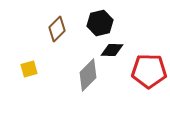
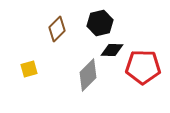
red pentagon: moved 6 px left, 4 px up
